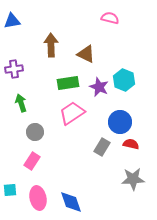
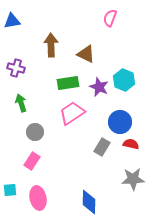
pink semicircle: rotated 84 degrees counterclockwise
purple cross: moved 2 px right, 1 px up; rotated 24 degrees clockwise
blue diamond: moved 18 px right; rotated 20 degrees clockwise
